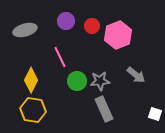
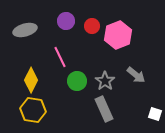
gray star: moved 5 px right; rotated 30 degrees counterclockwise
